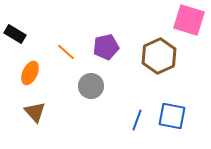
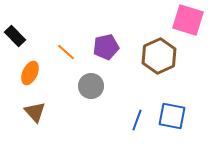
pink square: moved 1 px left
black rectangle: moved 2 px down; rotated 15 degrees clockwise
